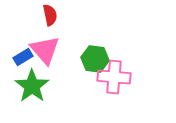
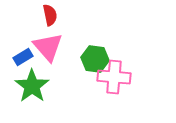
pink triangle: moved 3 px right, 3 px up
